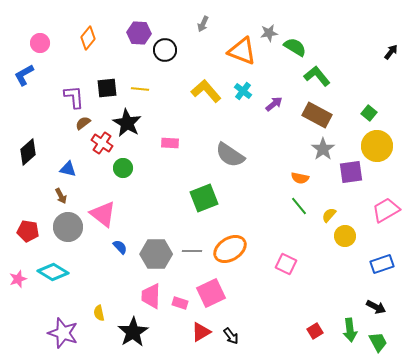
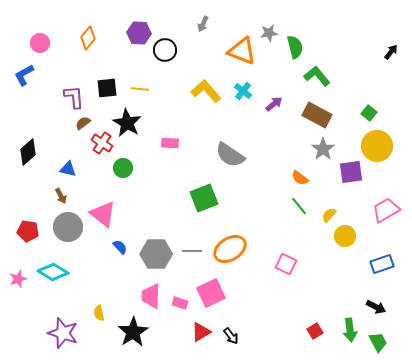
green semicircle at (295, 47): rotated 45 degrees clockwise
orange semicircle at (300, 178): rotated 24 degrees clockwise
